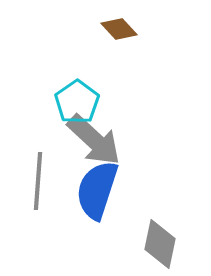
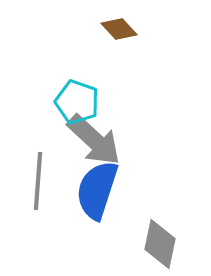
cyan pentagon: rotated 18 degrees counterclockwise
